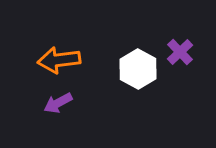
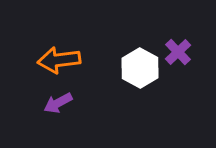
purple cross: moved 2 px left
white hexagon: moved 2 px right, 1 px up
